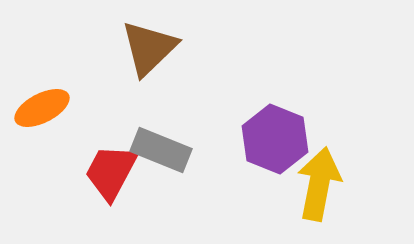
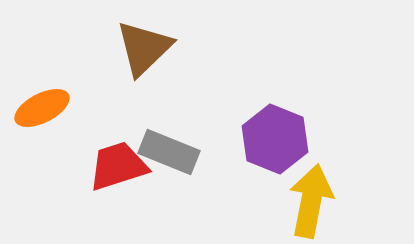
brown triangle: moved 5 px left
gray rectangle: moved 8 px right, 2 px down
red trapezoid: moved 7 px right, 6 px up; rotated 44 degrees clockwise
yellow arrow: moved 8 px left, 17 px down
